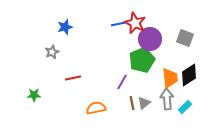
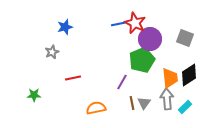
gray triangle: rotated 16 degrees counterclockwise
